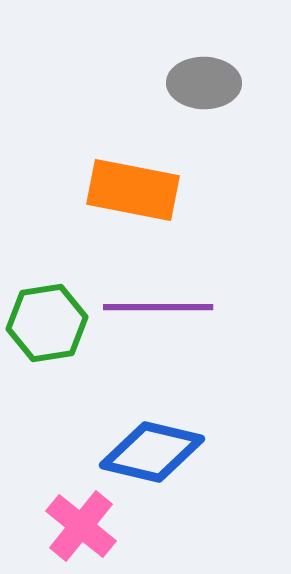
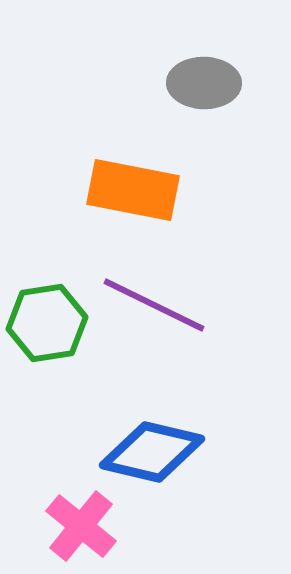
purple line: moved 4 px left, 2 px up; rotated 26 degrees clockwise
